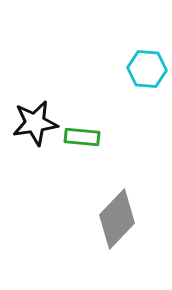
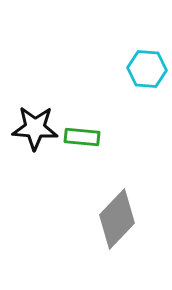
black star: moved 5 px down; rotated 12 degrees clockwise
